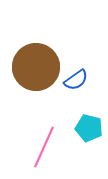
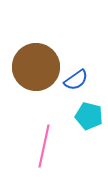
cyan pentagon: moved 12 px up
pink line: moved 1 px up; rotated 12 degrees counterclockwise
